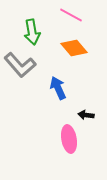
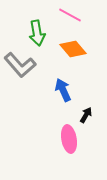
pink line: moved 1 px left
green arrow: moved 5 px right, 1 px down
orange diamond: moved 1 px left, 1 px down
blue arrow: moved 5 px right, 2 px down
black arrow: rotated 112 degrees clockwise
